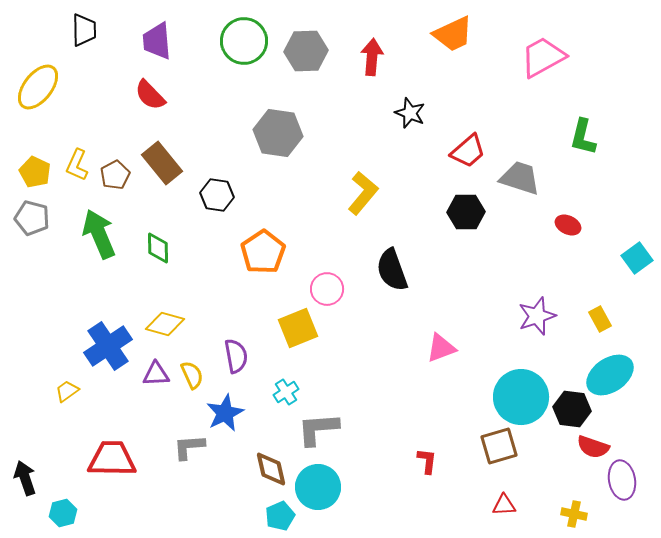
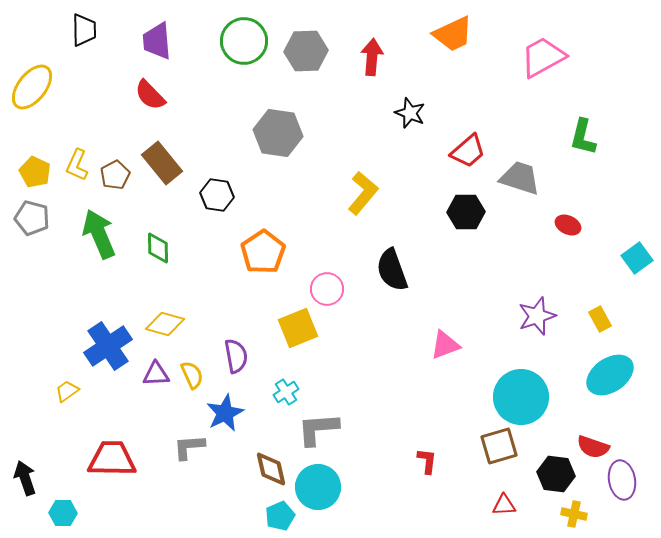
yellow ellipse at (38, 87): moved 6 px left
pink triangle at (441, 348): moved 4 px right, 3 px up
black hexagon at (572, 409): moved 16 px left, 65 px down
cyan hexagon at (63, 513): rotated 16 degrees clockwise
